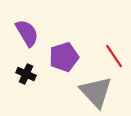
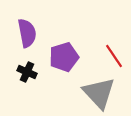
purple semicircle: rotated 20 degrees clockwise
black cross: moved 1 px right, 2 px up
gray triangle: moved 3 px right, 1 px down
